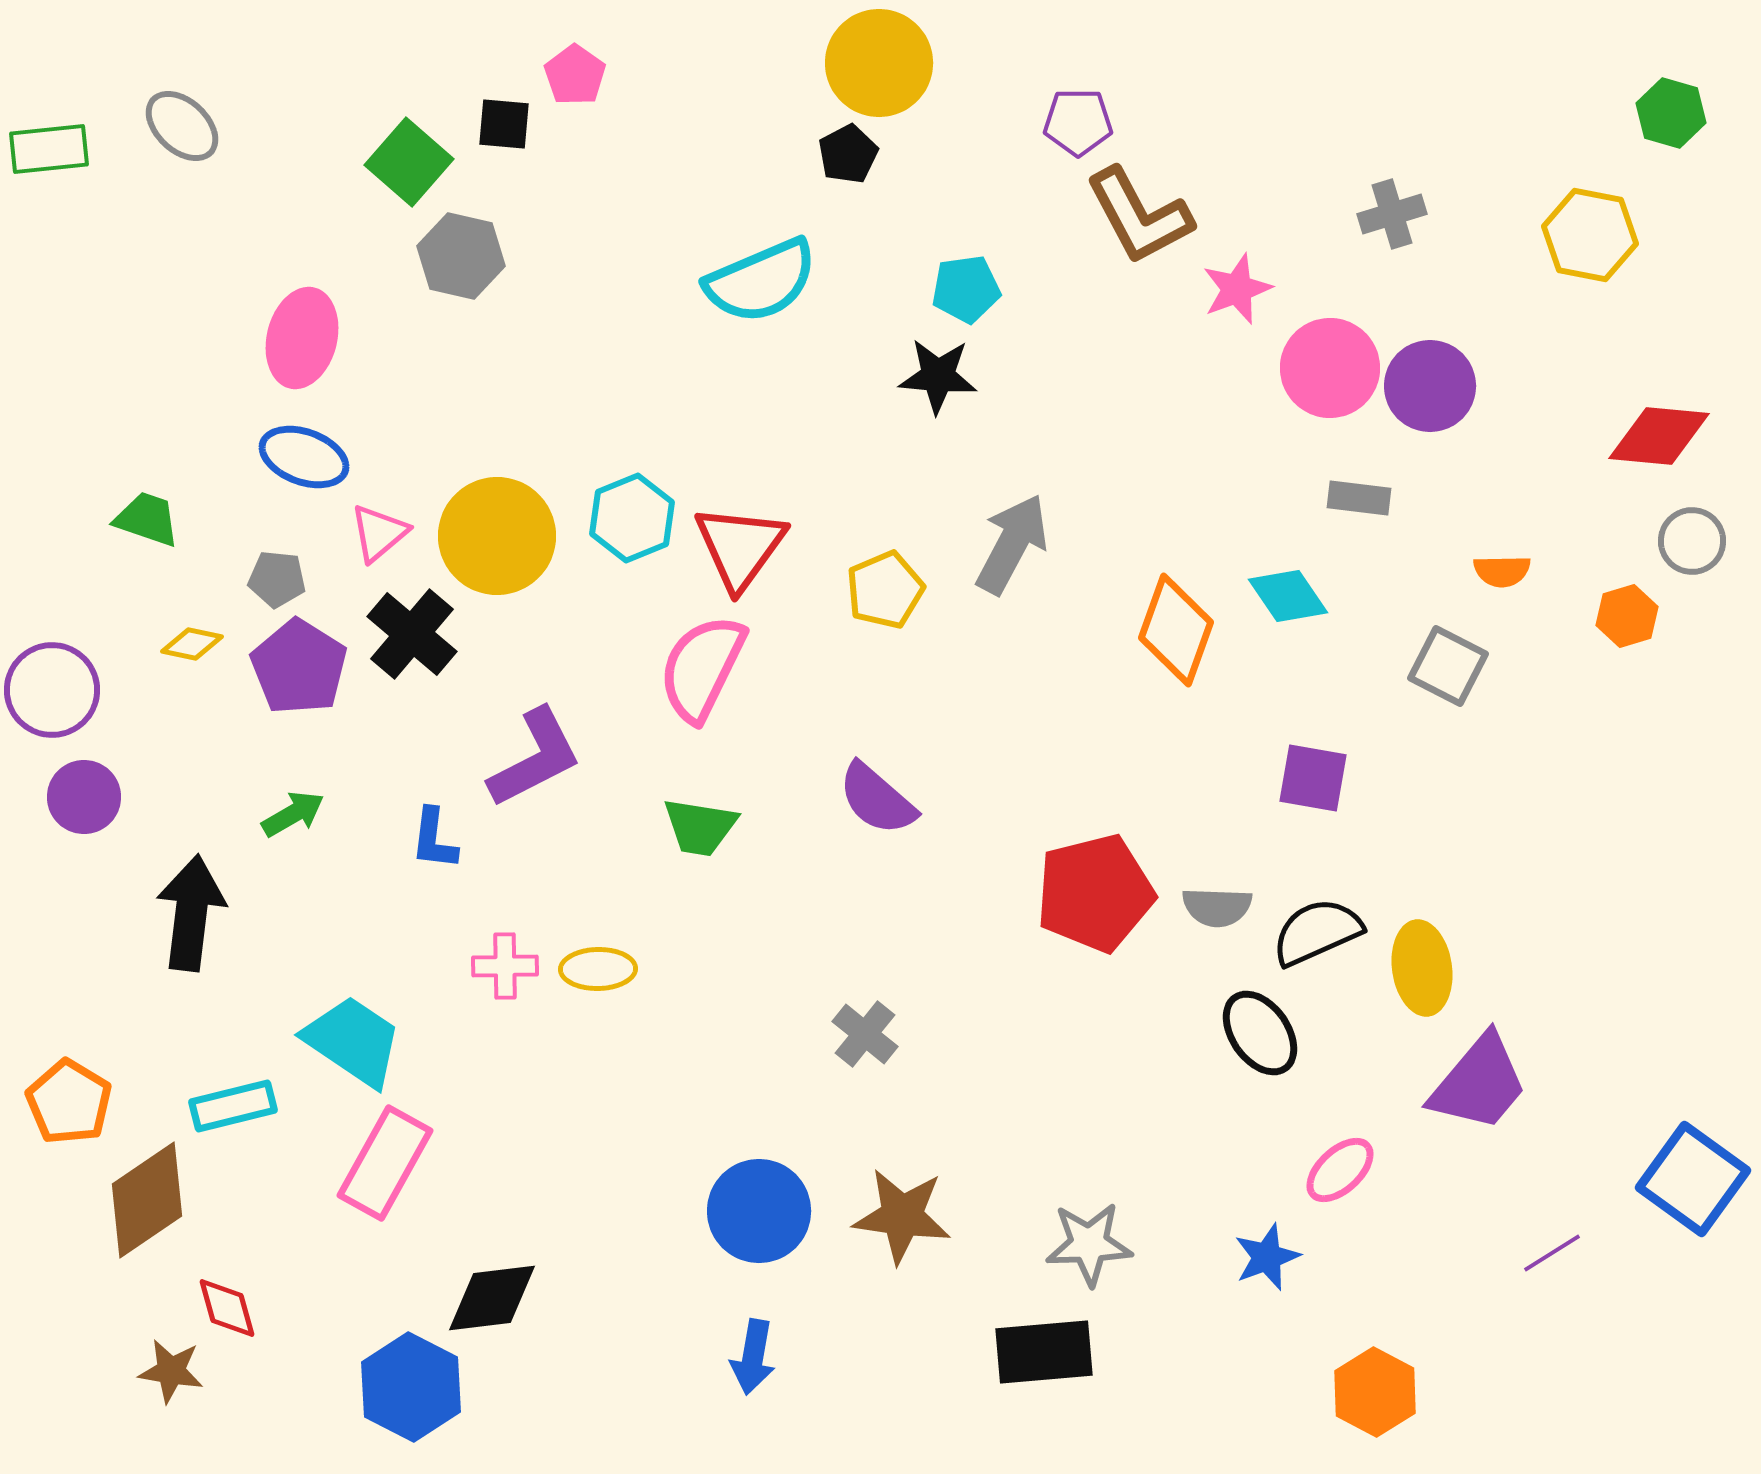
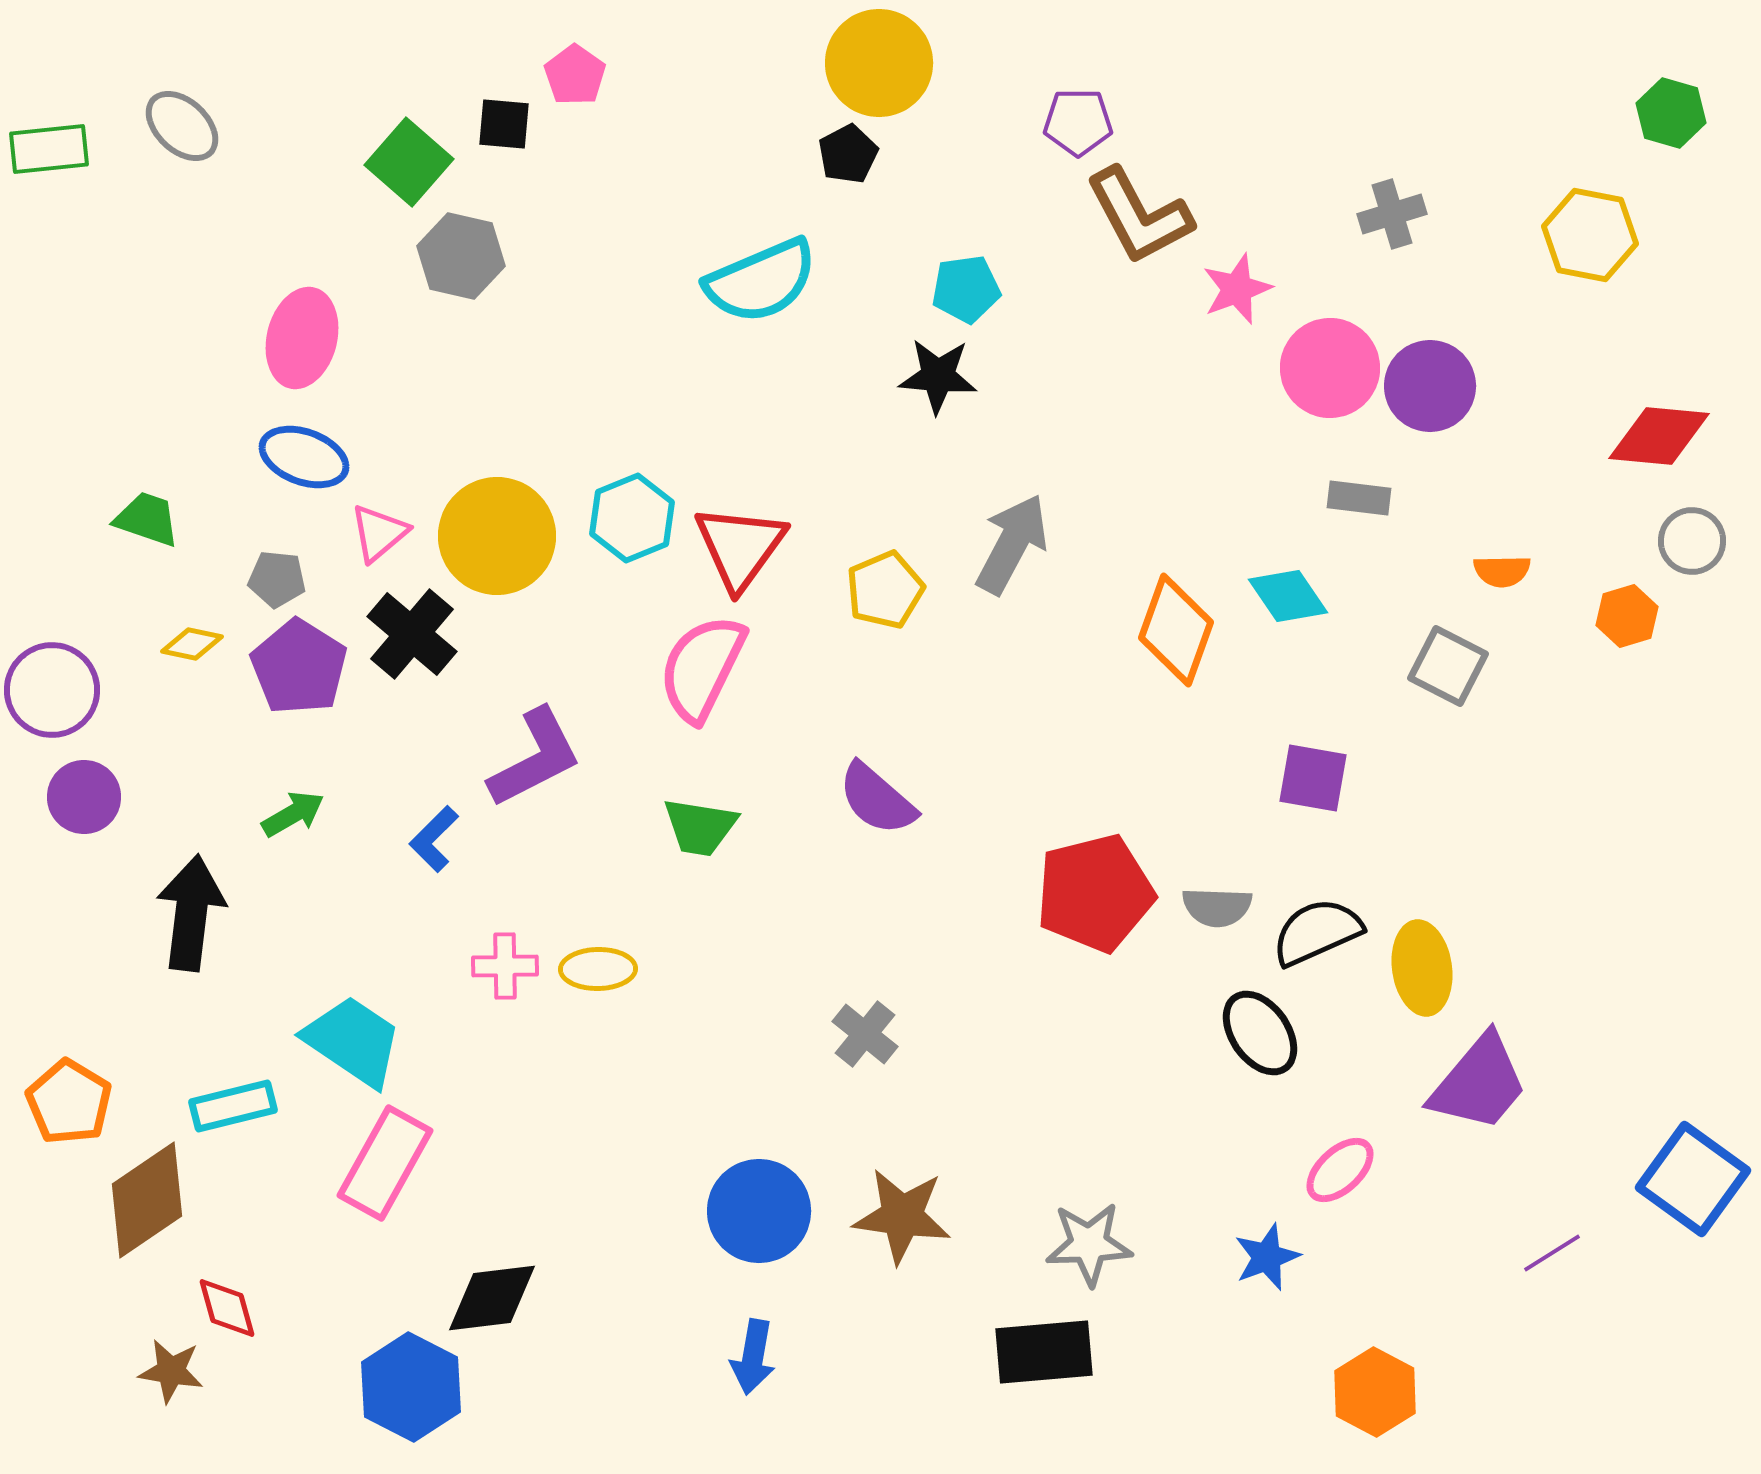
blue L-shape at (434, 839): rotated 38 degrees clockwise
